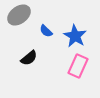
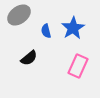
blue semicircle: rotated 32 degrees clockwise
blue star: moved 2 px left, 8 px up; rotated 10 degrees clockwise
